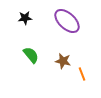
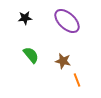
orange line: moved 5 px left, 6 px down
